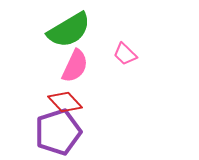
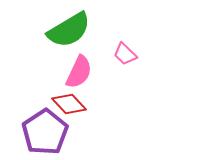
pink semicircle: moved 4 px right, 6 px down
red diamond: moved 4 px right, 2 px down
purple pentagon: moved 13 px left; rotated 15 degrees counterclockwise
